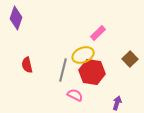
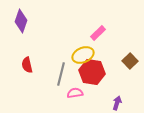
purple diamond: moved 5 px right, 3 px down
brown square: moved 2 px down
gray line: moved 2 px left, 4 px down
pink semicircle: moved 2 px up; rotated 35 degrees counterclockwise
